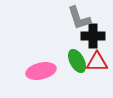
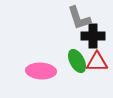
pink ellipse: rotated 16 degrees clockwise
